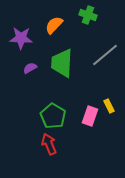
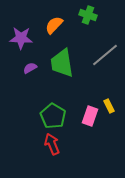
green trapezoid: rotated 12 degrees counterclockwise
red arrow: moved 3 px right
